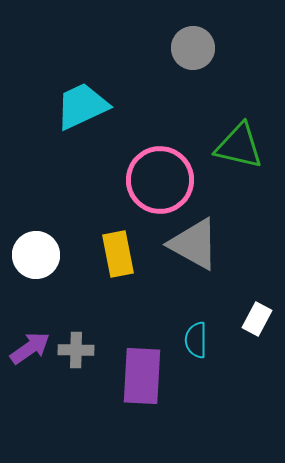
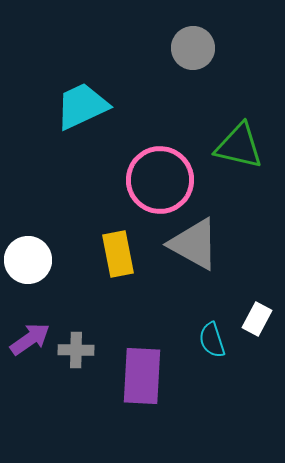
white circle: moved 8 px left, 5 px down
cyan semicircle: moved 16 px right; rotated 18 degrees counterclockwise
purple arrow: moved 9 px up
